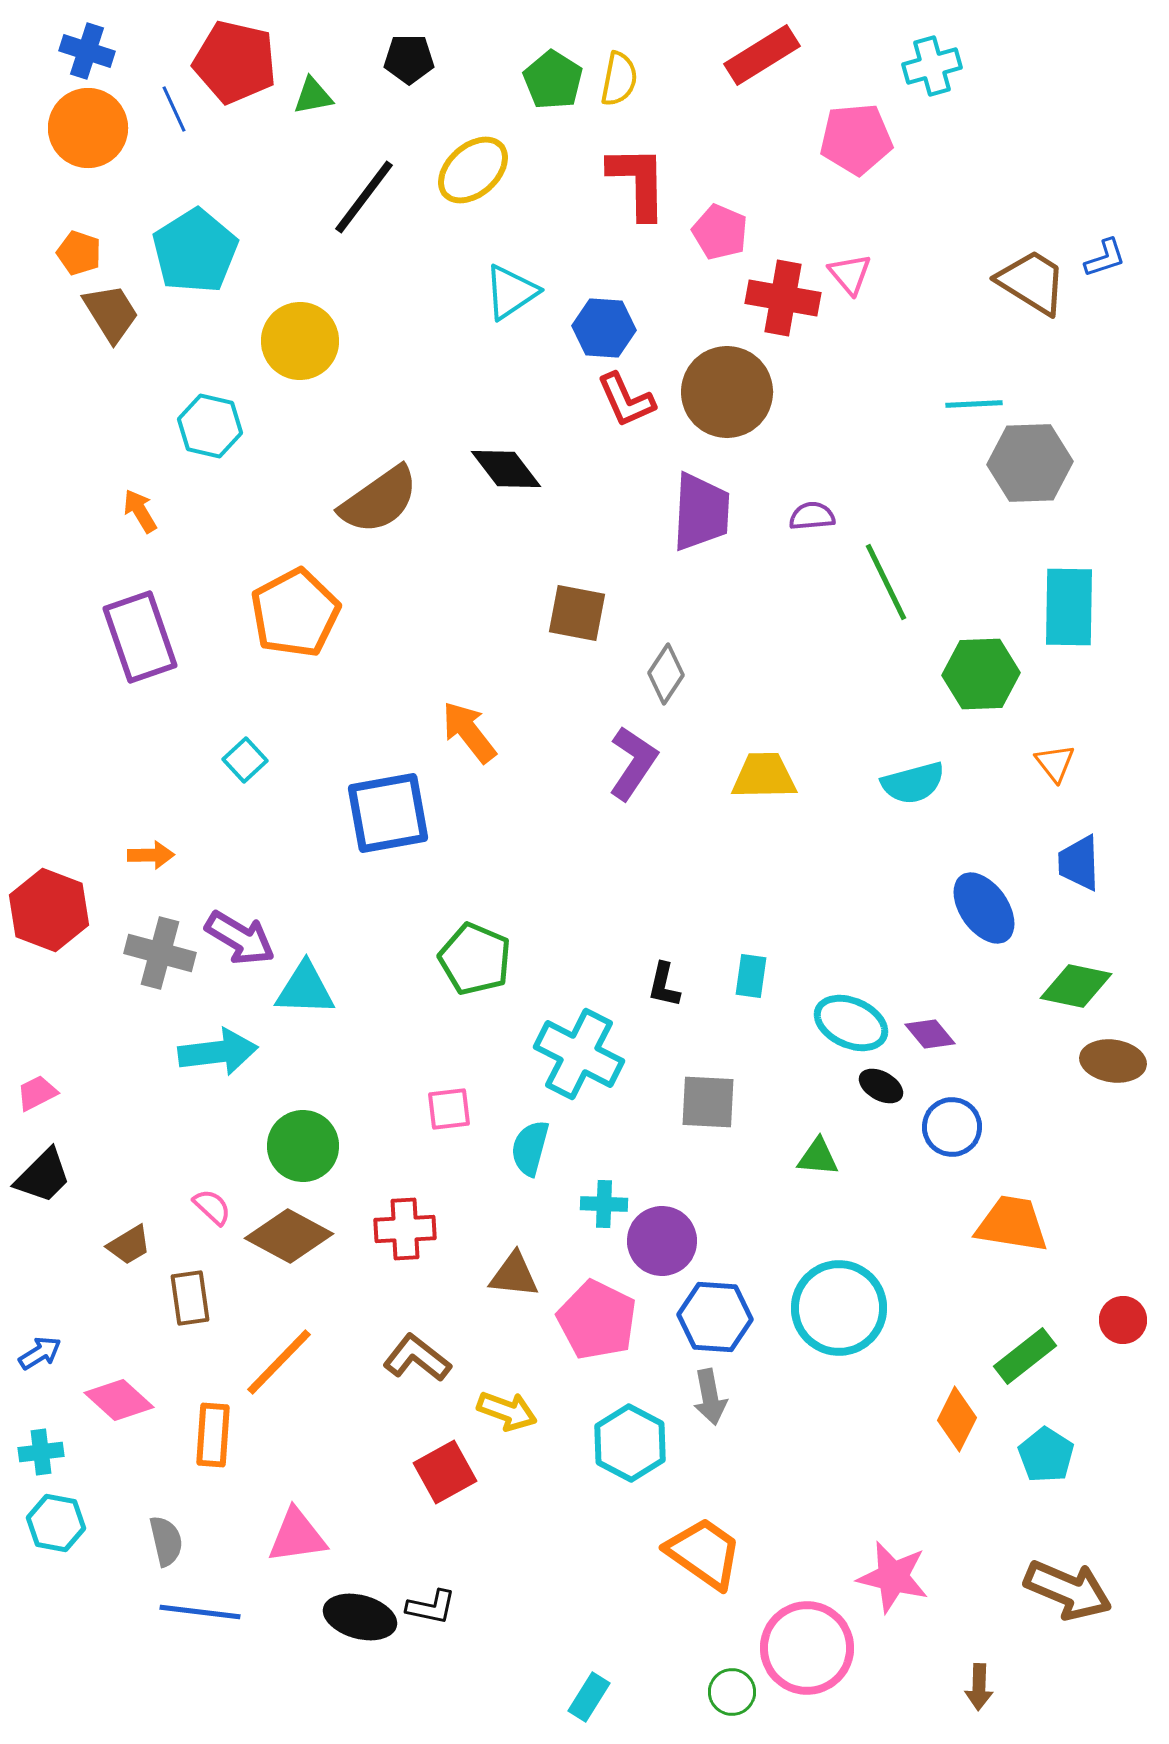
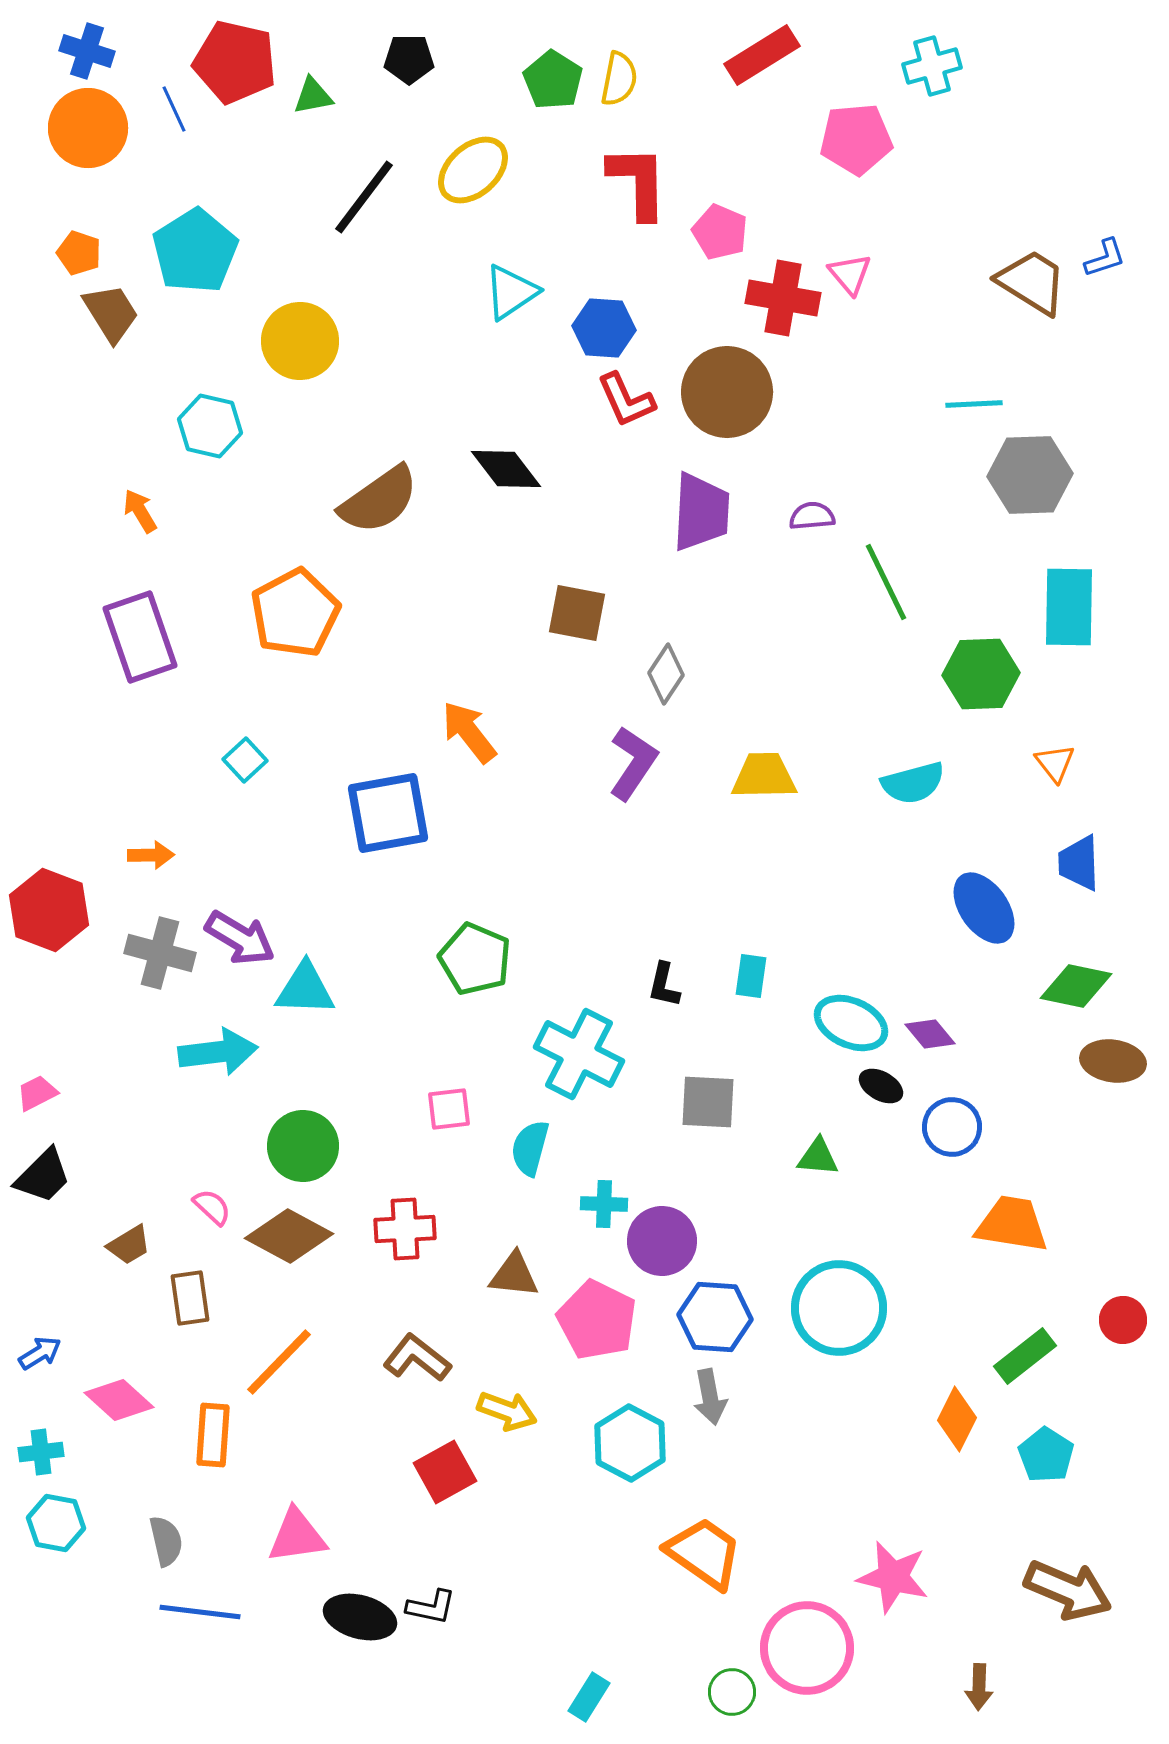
gray hexagon at (1030, 463): moved 12 px down
